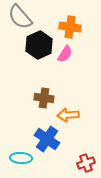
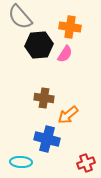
black hexagon: rotated 20 degrees clockwise
orange arrow: rotated 35 degrees counterclockwise
blue cross: rotated 20 degrees counterclockwise
cyan ellipse: moved 4 px down
